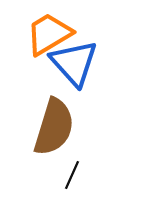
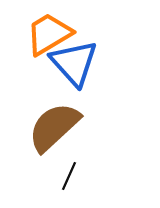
brown semicircle: rotated 150 degrees counterclockwise
black line: moved 3 px left, 1 px down
